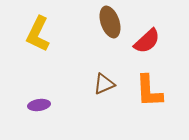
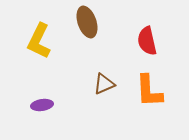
brown ellipse: moved 23 px left
yellow L-shape: moved 1 px right, 7 px down
red semicircle: rotated 120 degrees clockwise
purple ellipse: moved 3 px right
